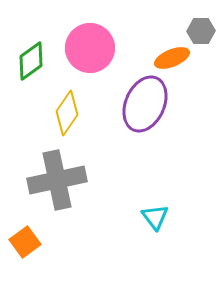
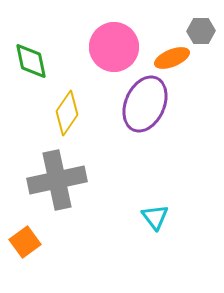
pink circle: moved 24 px right, 1 px up
green diamond: rotated 66 degrees counterclockwise
